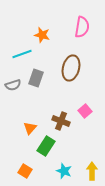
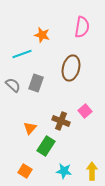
gray rectangle: moved 5 px down
gray semicircle: rotated 119 degrees counterclockwise
cyan star: rotated 14 degrees counterclockwise
